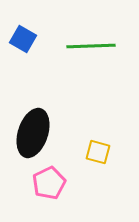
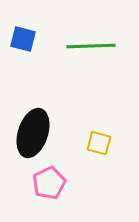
blue square: rotated 16 degrees counterclockwise
yellow square: moved 1 px right, 9 px up
